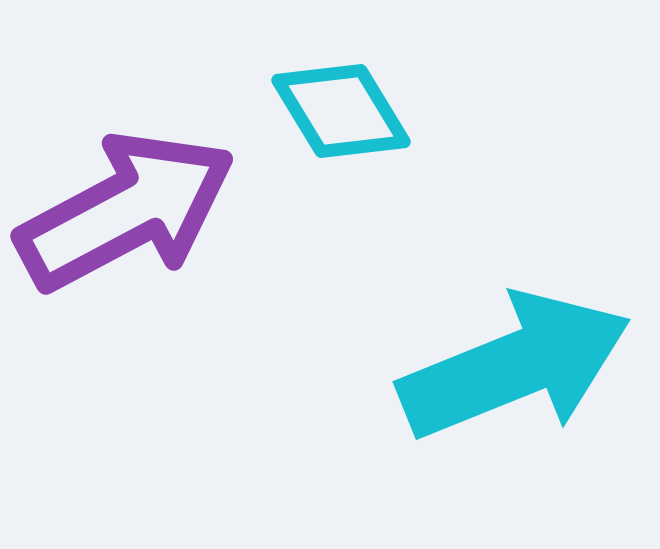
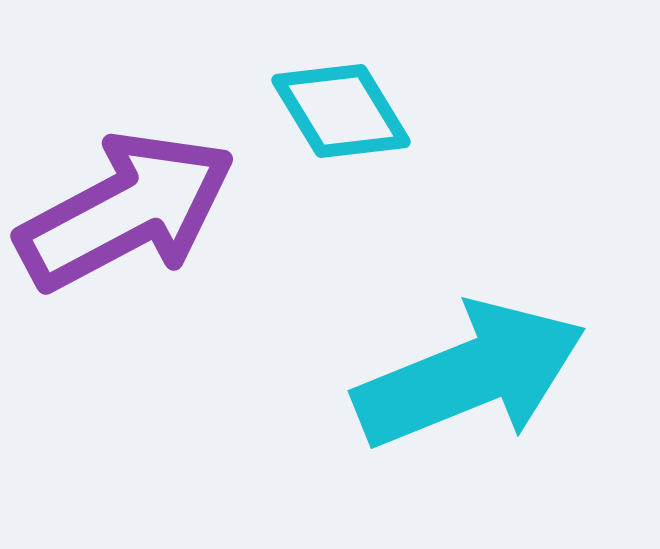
cyan arrow: moved 45 px left, 9 px down
